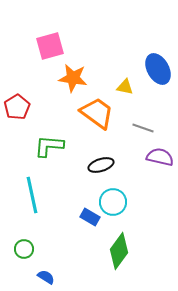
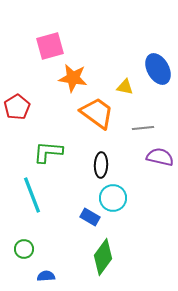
gray line: rotated 25 degrees counterclockwise
green L-shape: moved 1 px left, 6 px down
black ellipse: rotated 70 degrees counterclockwise
cyan line: rotated 9 degrees counterclockwise
cyan circle: moved 4 px up
green diamond: moved 16 px left, 6 px down
blue semicircle: moved 1 px up; rotated 36 degrees counterclockwise
